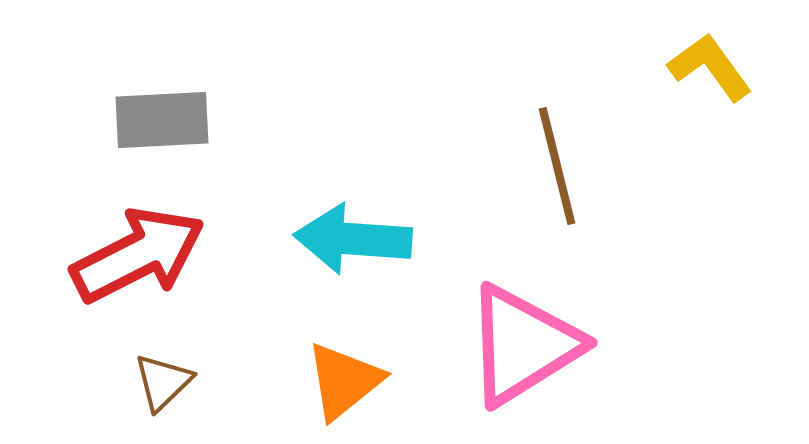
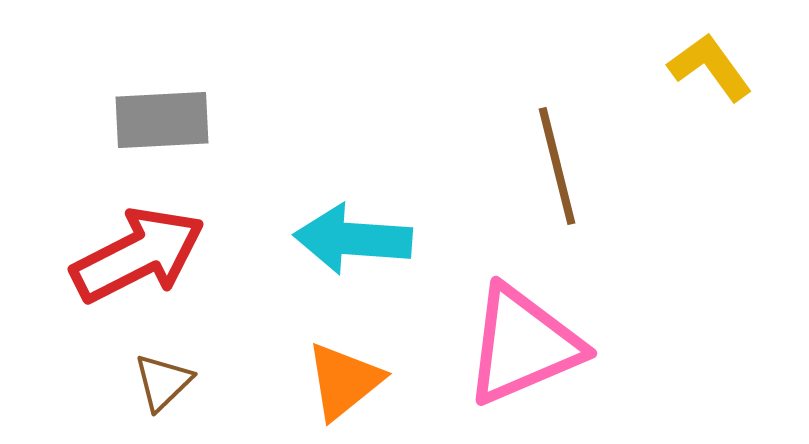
pink triangle: rotated 9 degrees clockwise
